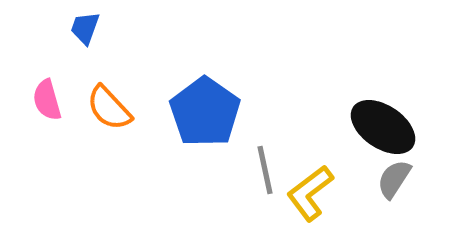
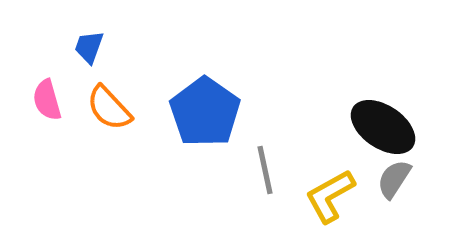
blue trapezoid: moved 4 px right, 19 px down
yellow L-shape: moved 20 px right, 3 px down; rotated 8 degrees clockwise
